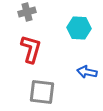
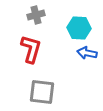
gray cross: moved 9 px right, 3 px down
blue arrow: moved 19 px up
